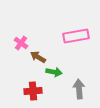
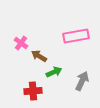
brown arrow: moved 1 px right, 1 px up
green arrow: rotated 35 degrees counterclockwise
gray arrow: moved 3 px right, 8 px up; rotated 30 degrees clockwise
